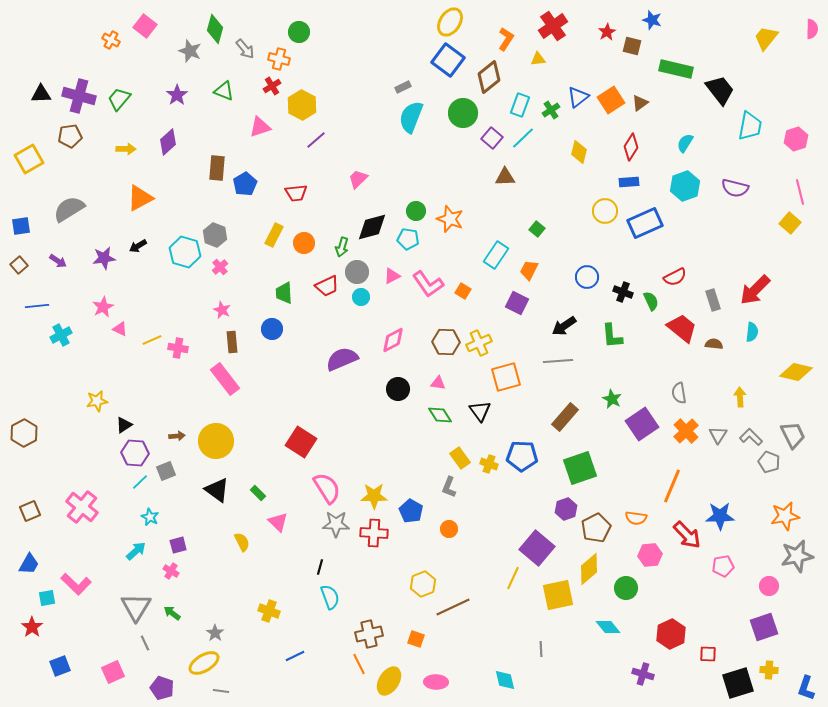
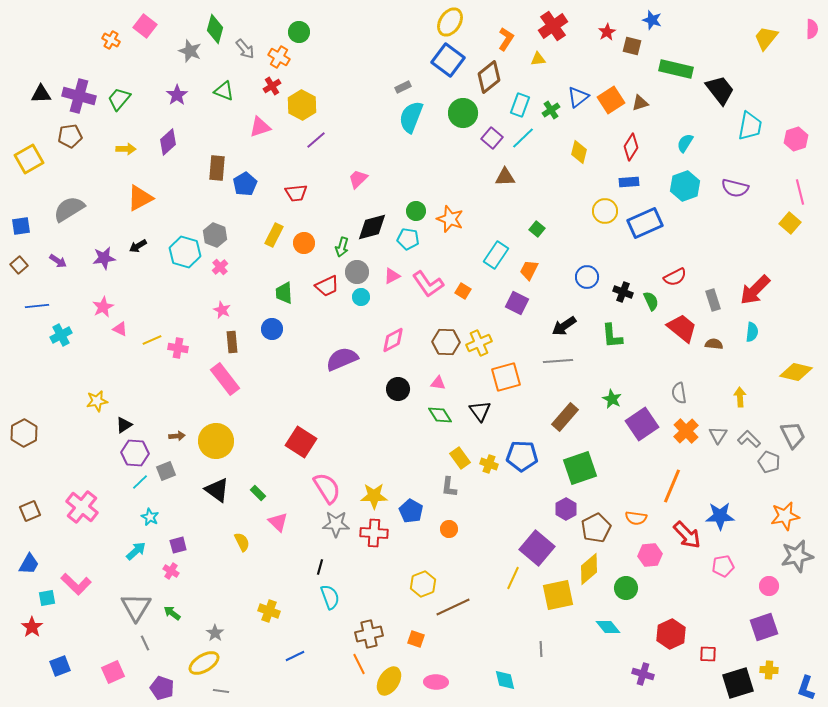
orange cross at (279, 59): moved 2 px up; rotated 15 degrees clockwise
brown triangle at (640, 103): rotated 18 degrees clockwise
gray L-shape at (751, 437): moved 2 px left, 2 px down
gray L-shape at (449, 487): rotated 15 degrees counterclockwise
purple hexagon at (566, 509): rotated 10 degrees counterclockwise
